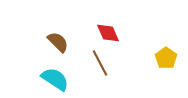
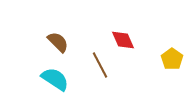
red diamond: moved 15 px right, 7 px down
yellow pentagon: moved 6 px right, 1 px down
brown line: moved 2 px down
